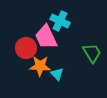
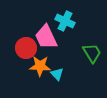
cyan cross: moved 5 px right
